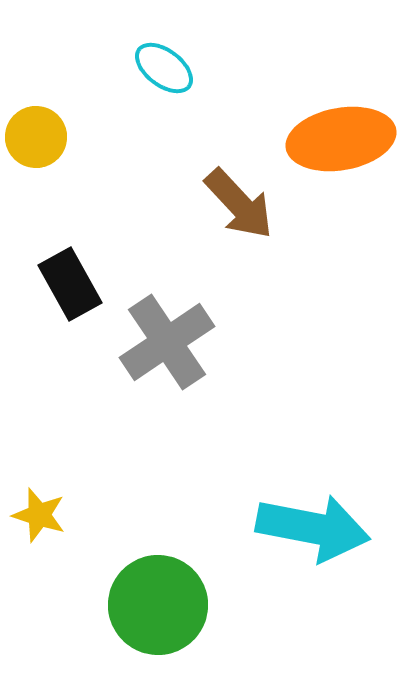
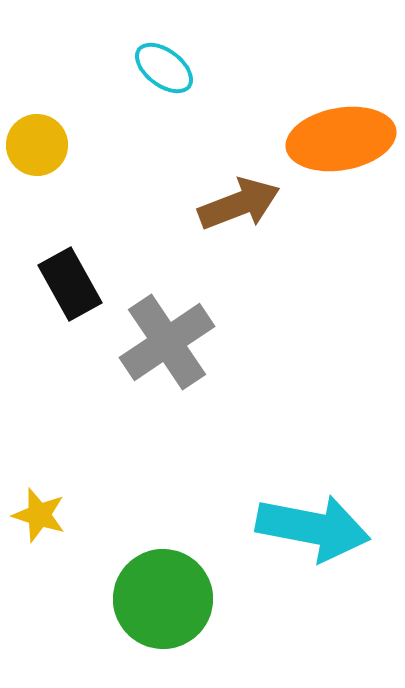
yellow circle: moved 1 px right, 8 px down
brown arrow: rotated 68 degrees counterclockwise
green circle: moved 5 px right, 6 px up
